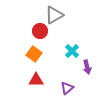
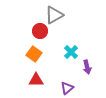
cyan cross: moved 1 px left, 1 px down
